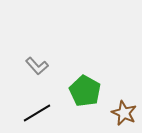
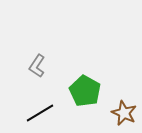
gray L-shape: rotated 75 degrees clockwise
black line: moved 3 px right
